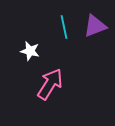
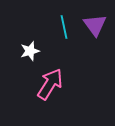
purple triangle: moved 1 px up; rotated 45 degrees counterclockwise
white star: rotated 30 degrees counterclockwise
